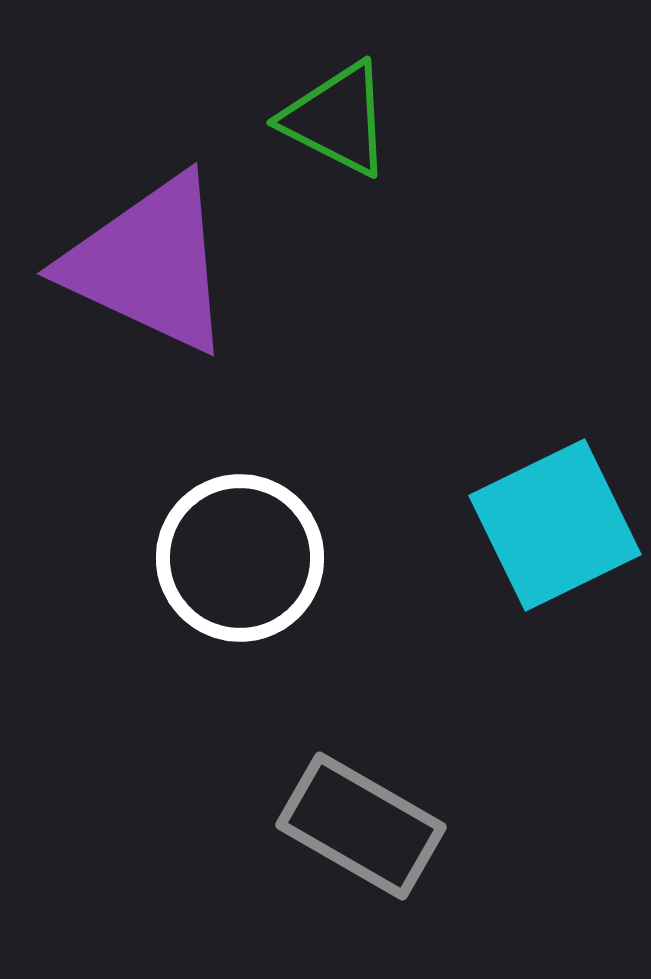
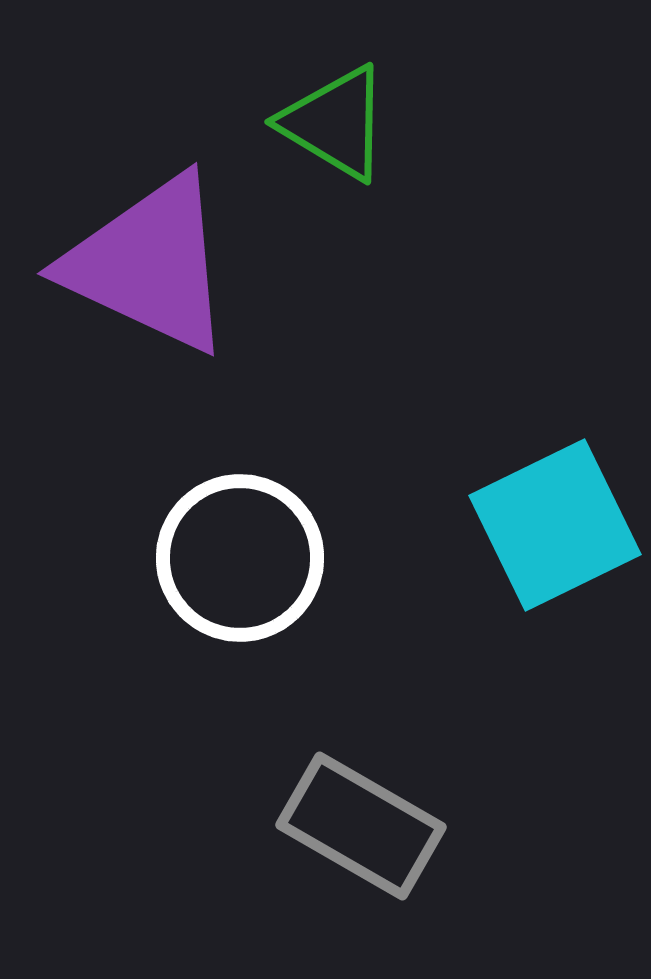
green triangle: moved 2 px left, 4 px down; rotated 4 degrees clockwise
